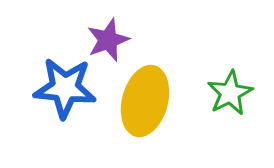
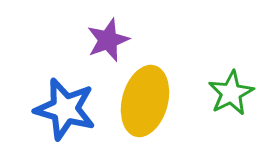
blue star: moved 21 px down; rotated 10 degrees clockwise
green star: moved 1 px right
